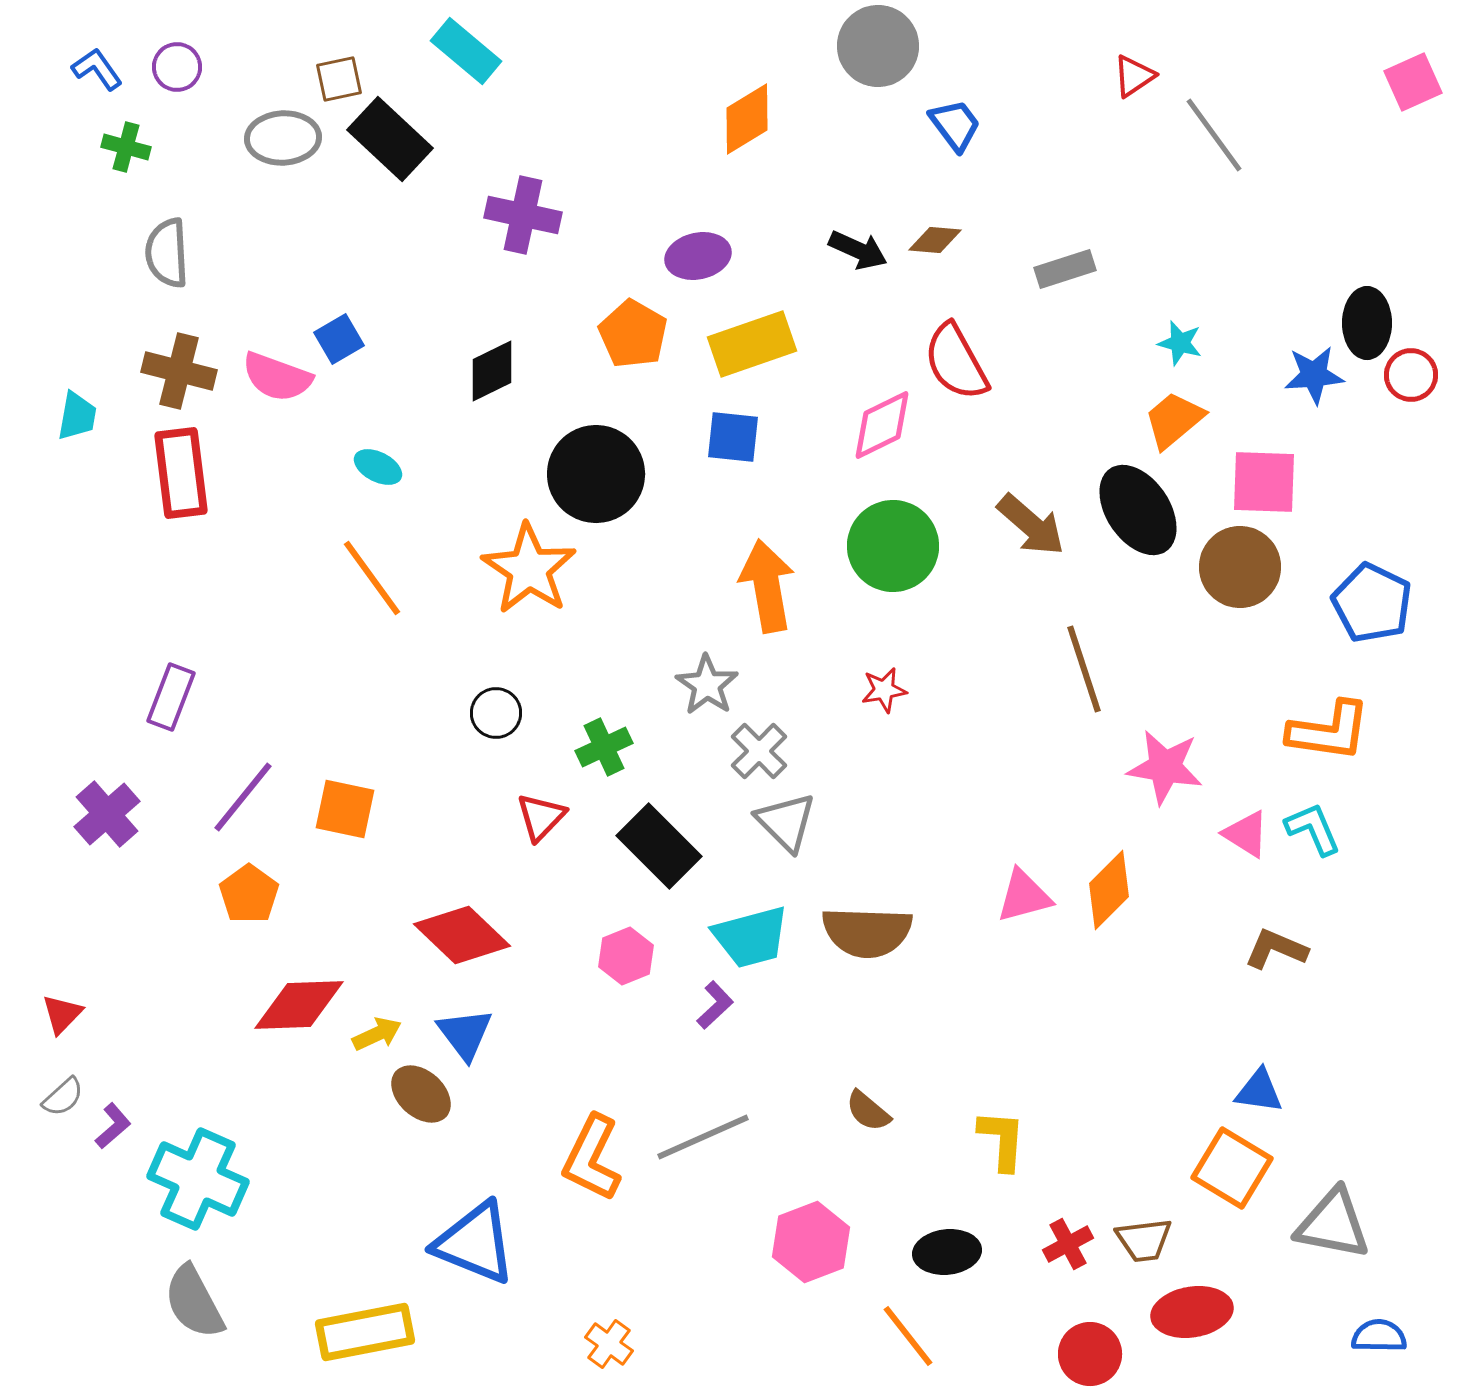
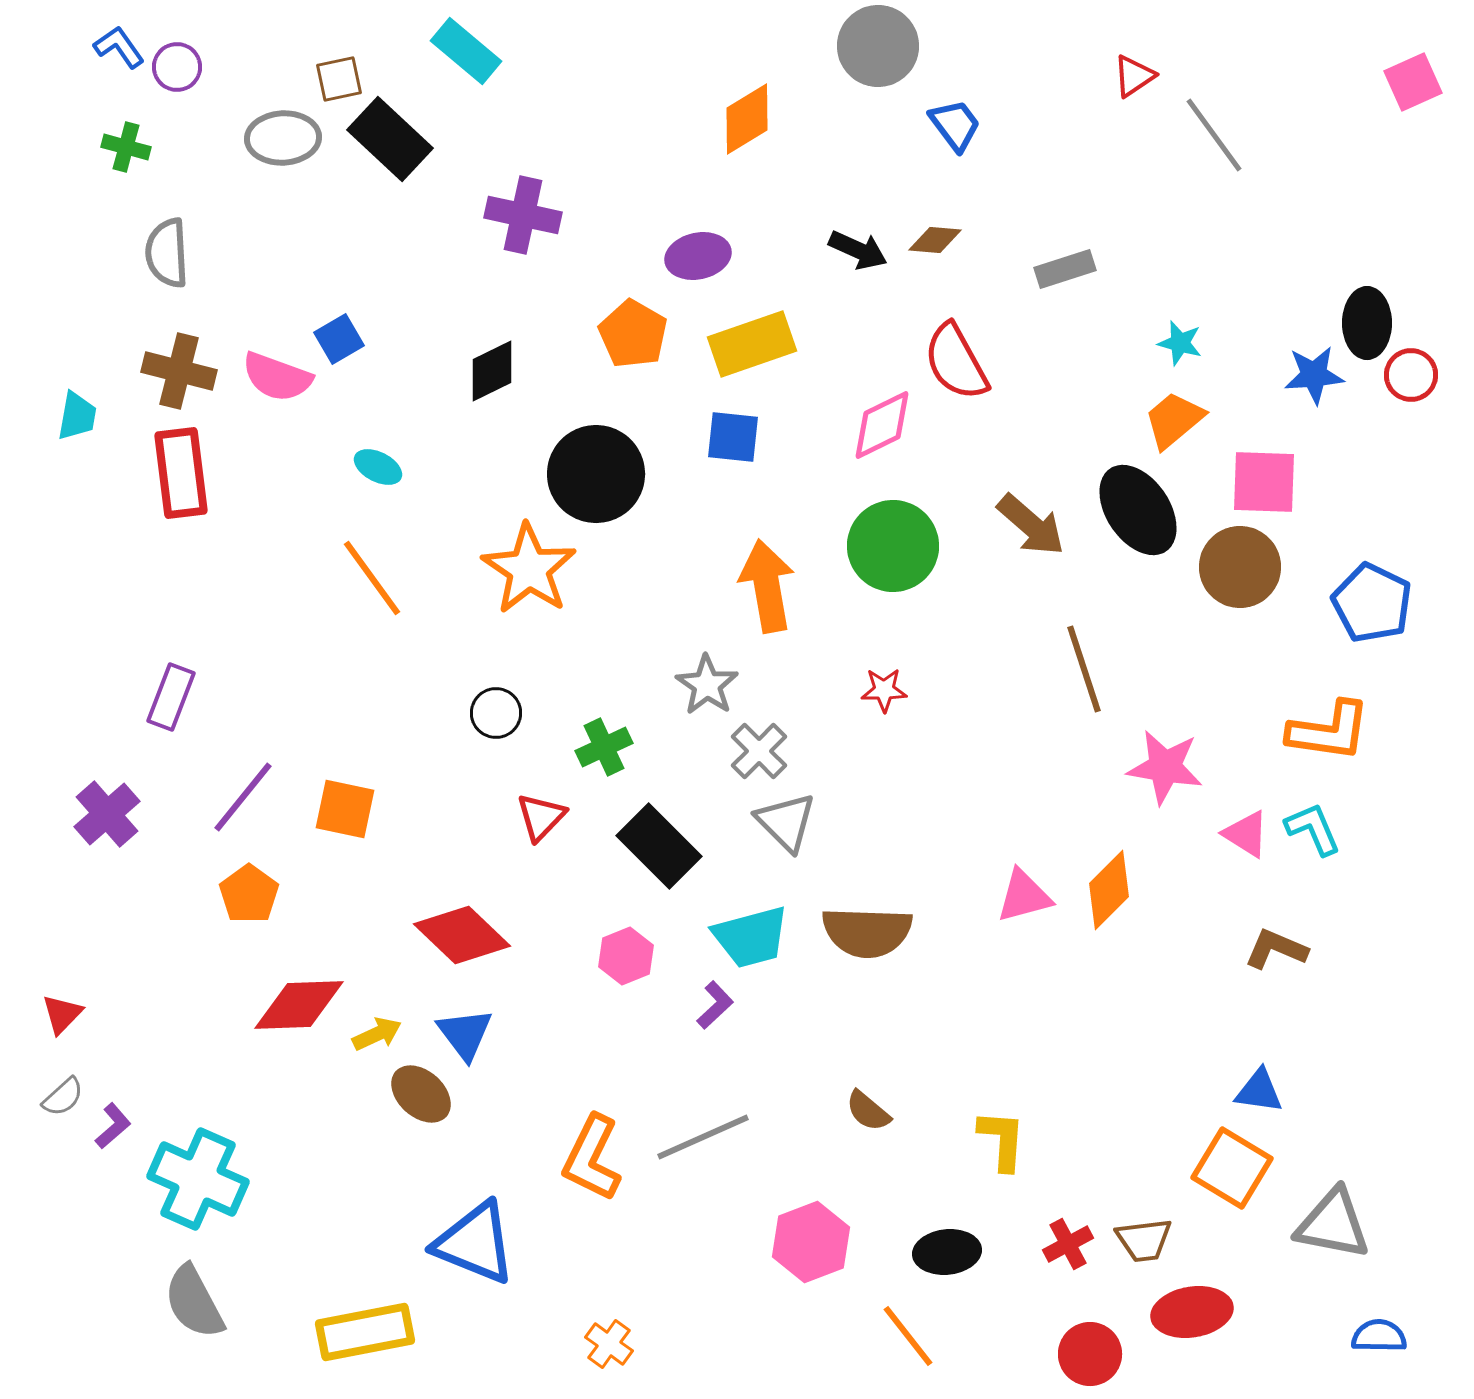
blue L-shape at (97, 69): moved 22 px right, 22 px up
red star at (884, 690): rotated 9 degrees clockwise
